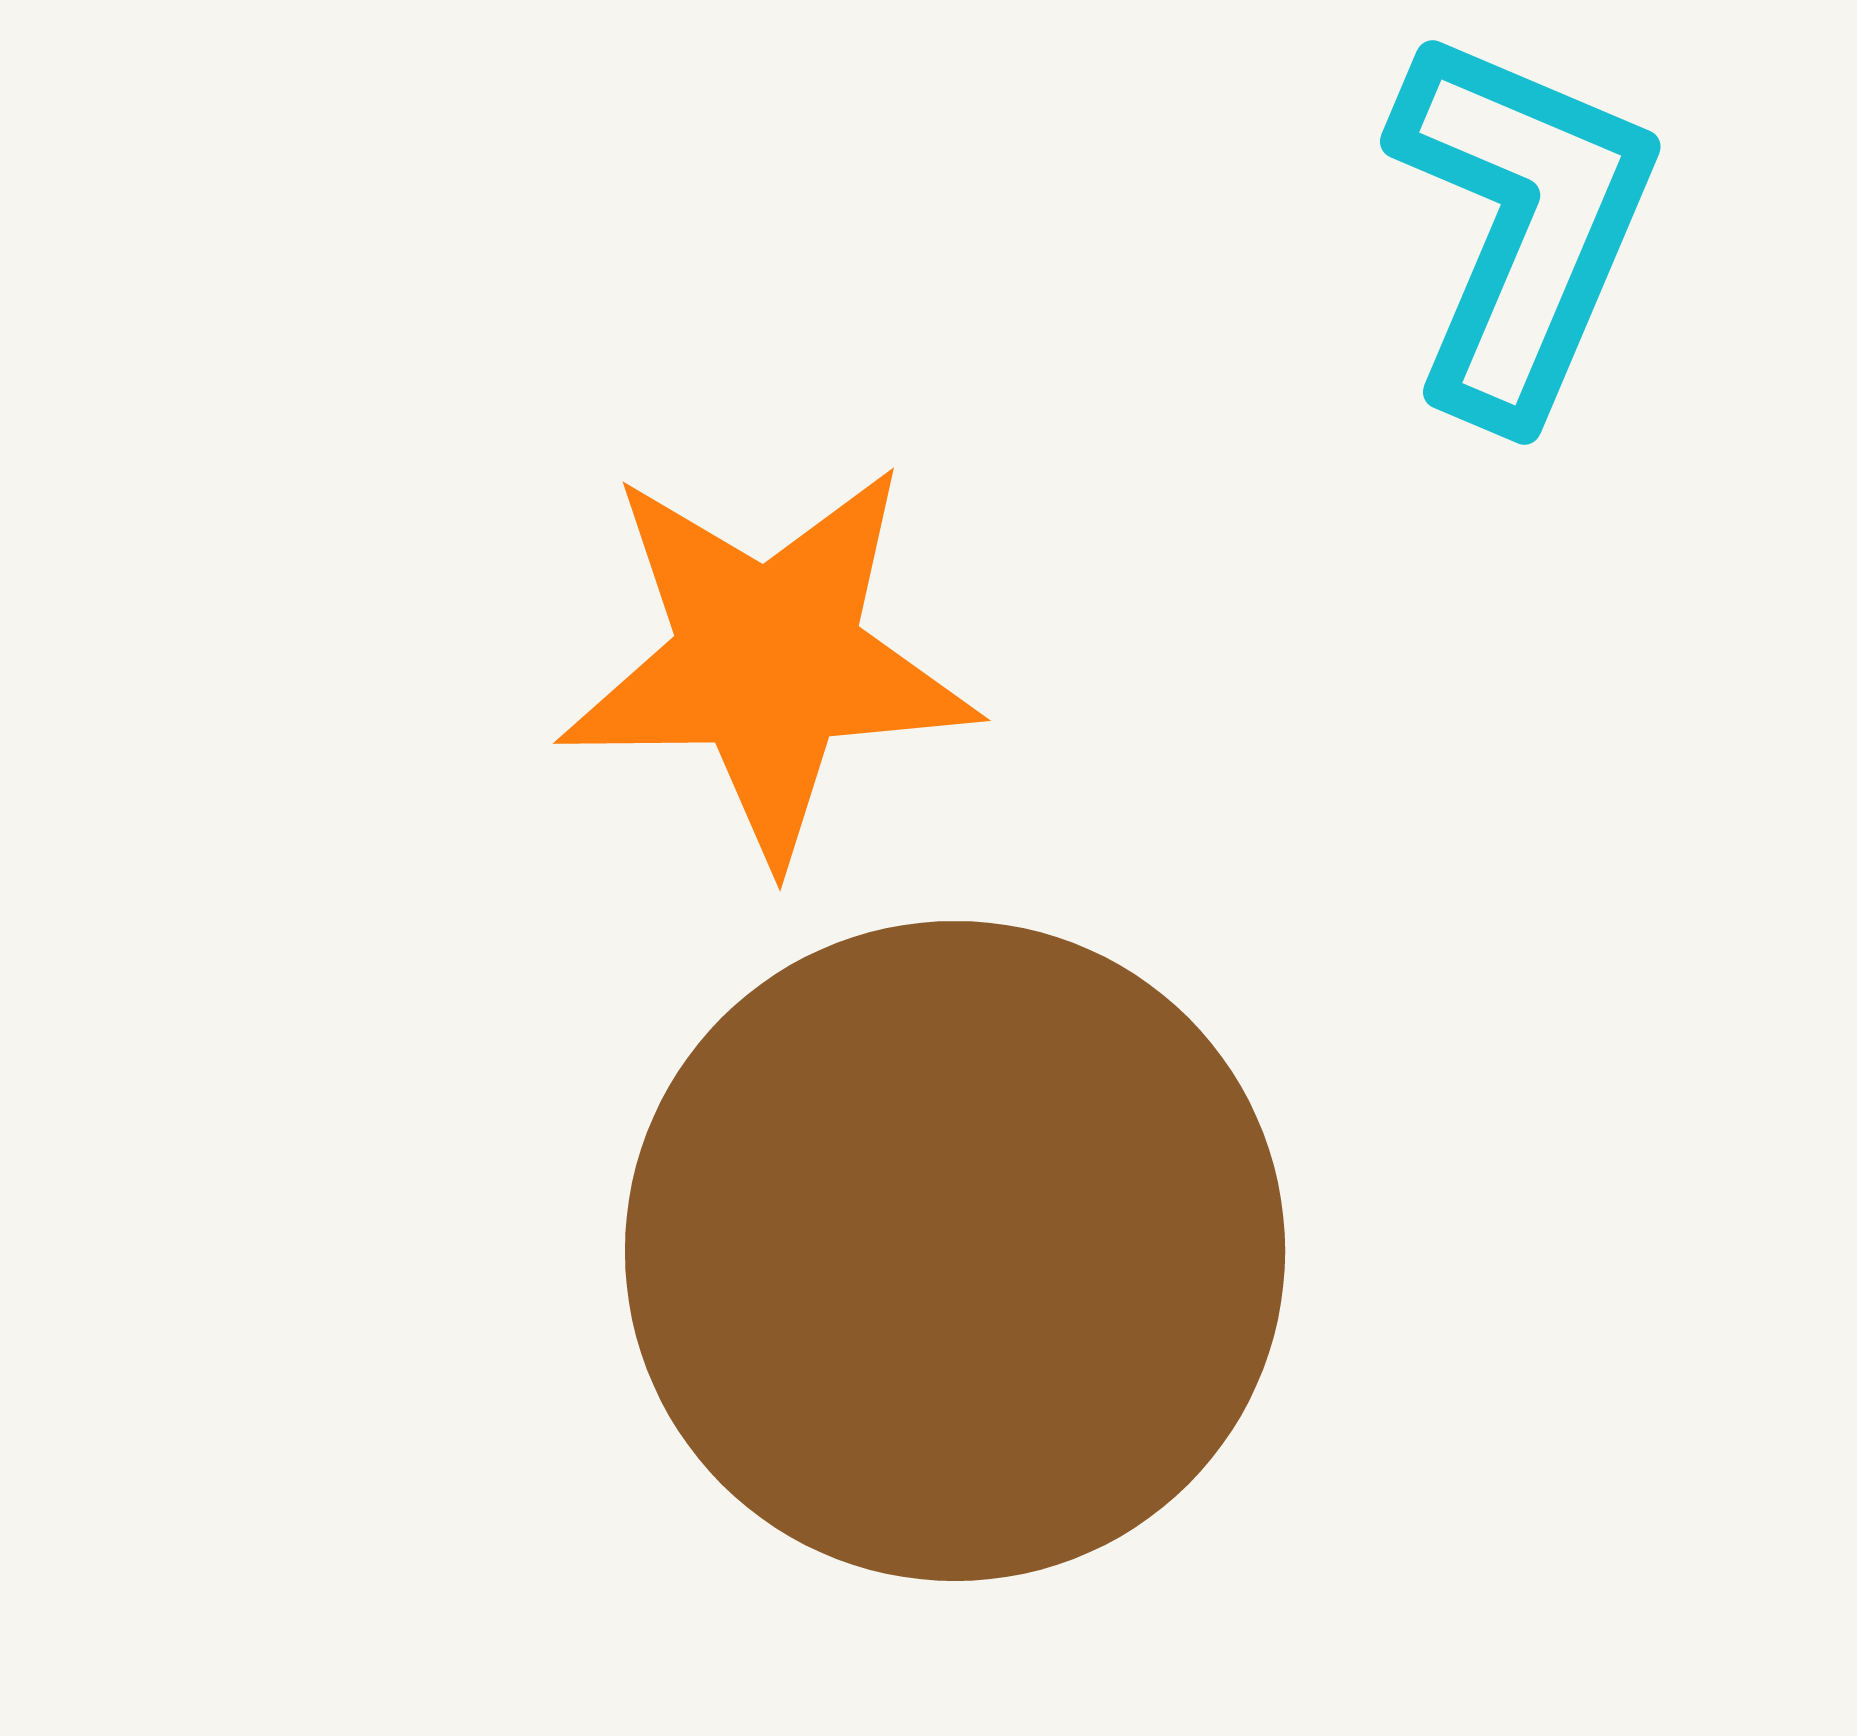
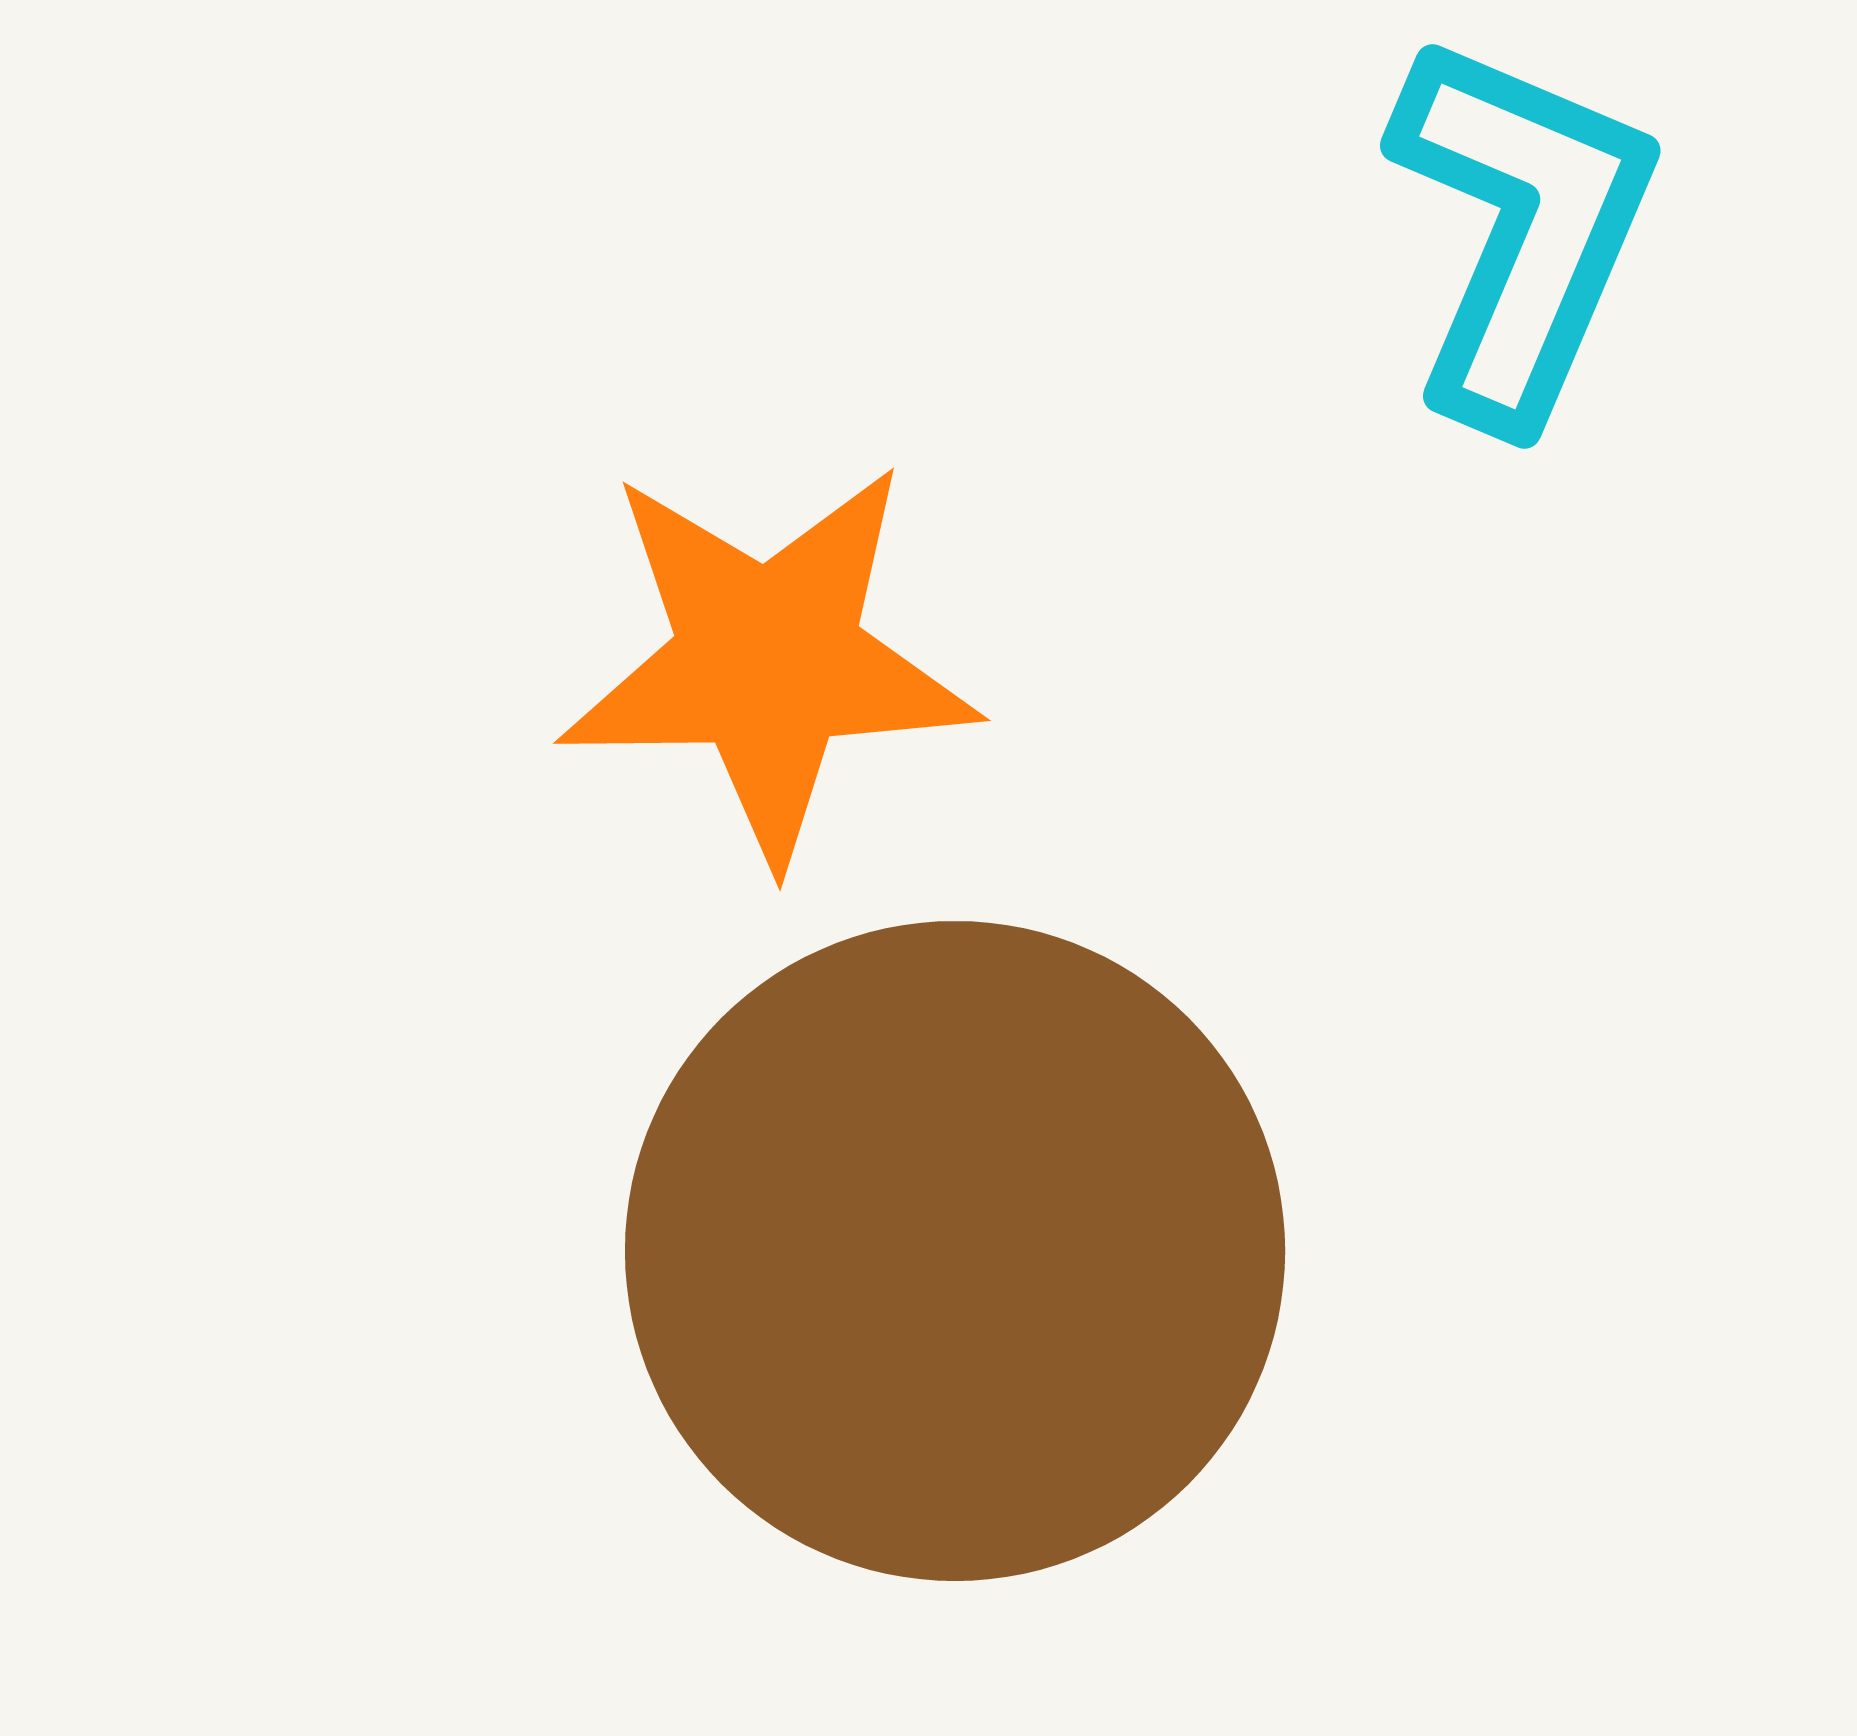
cyan L-shape: moved 4 px down
